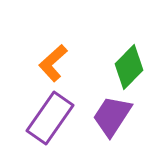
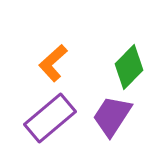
purple rectangle: rotated 15 degrees clockwise
